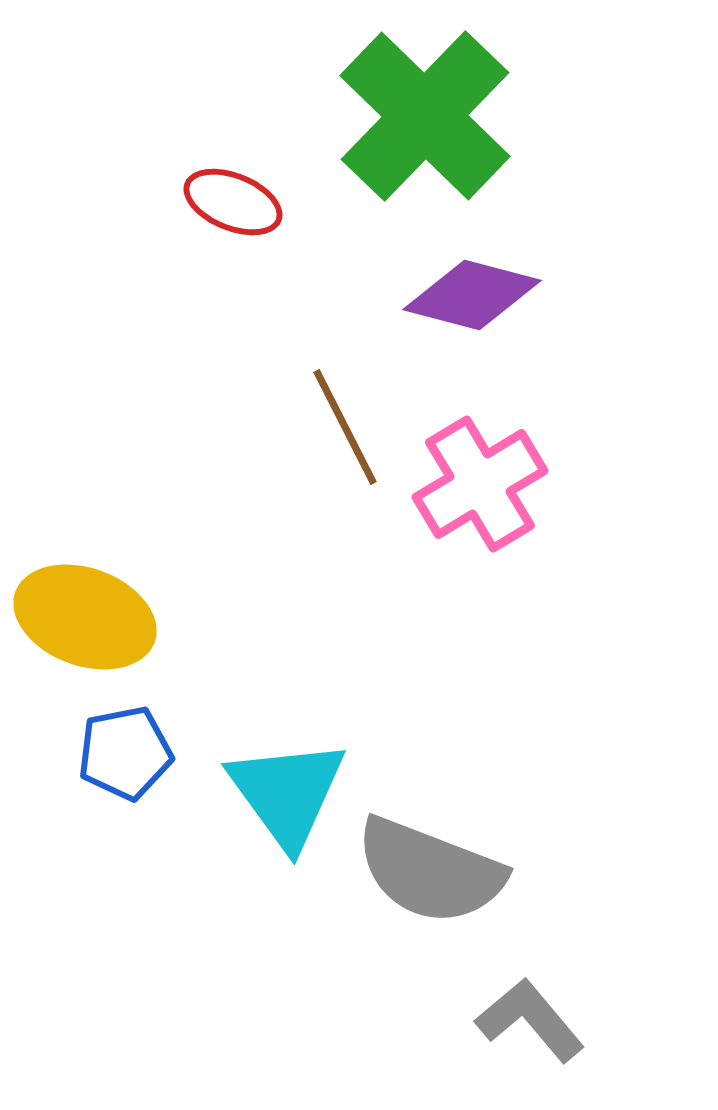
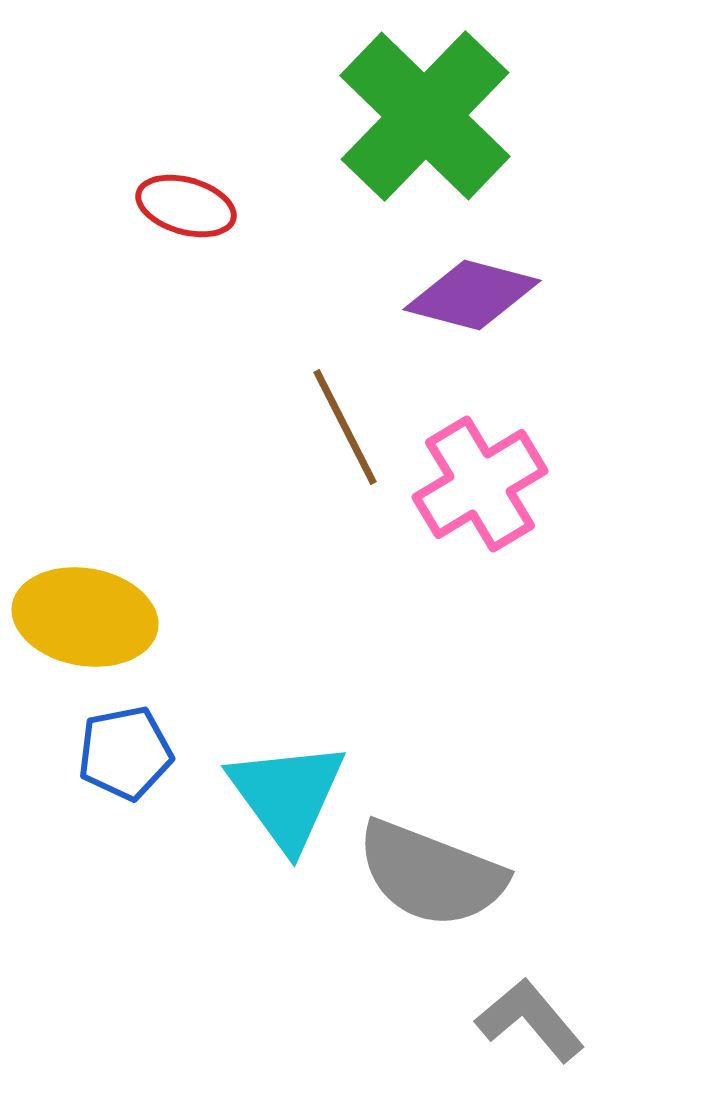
red ellipse: moved 47 px left, 4 px down; rotated 6 degrees counterclockwise
yellow ellipse: rotated 10 degrees counterclockwise
cyan triangle: moved 2 px down
gray semicircle: moved 1 px right, 3 px down
